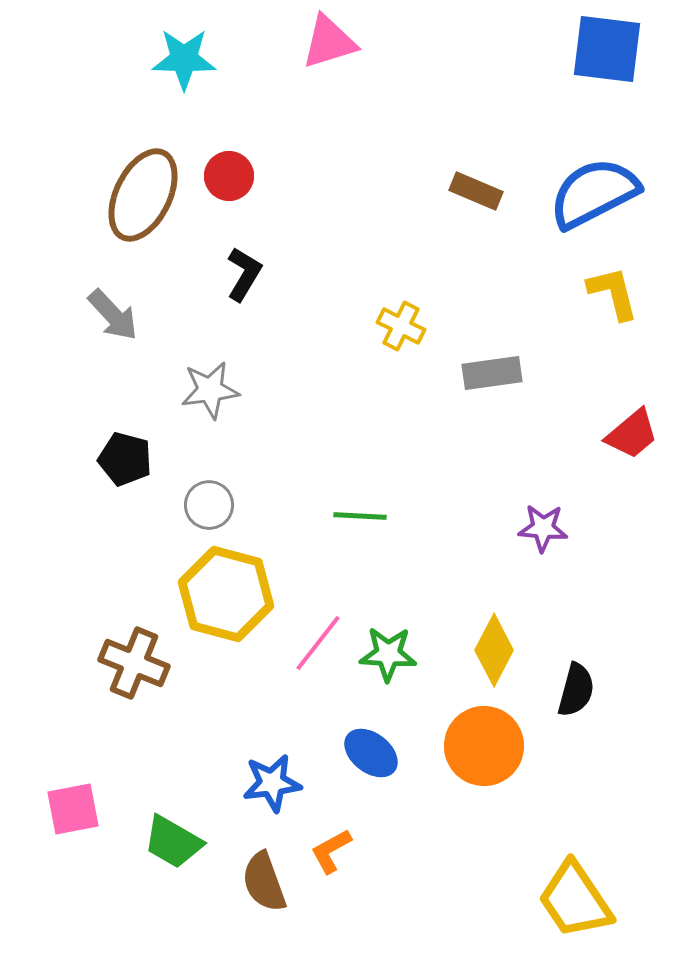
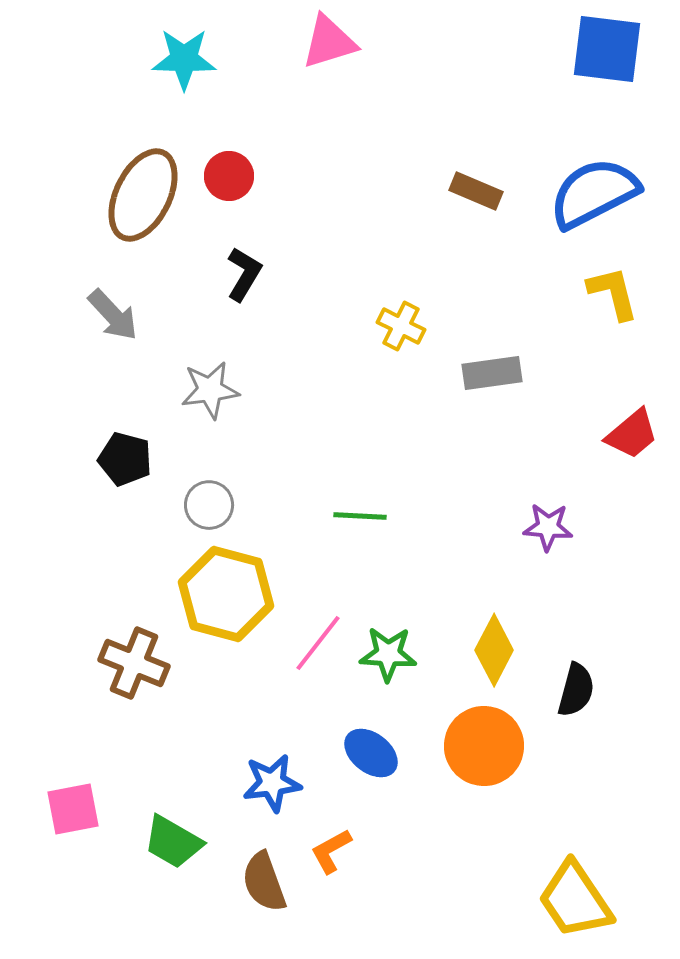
purple star: moved 5 px right, 1 px up
